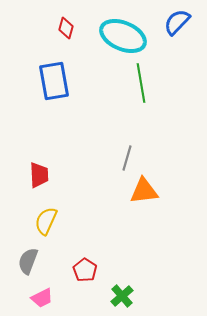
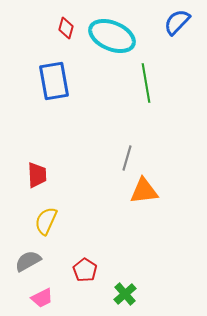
cyan ellipse: moved 11 px left
green line: moved 5 px right
red trapezoid: moved 2 px left
gray semicircle: rotated 40 degrees clockwise
green cross: moved 3 px right, 2 px up
